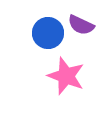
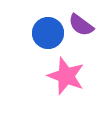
purple semicircle: rotated 12 degrees clockwise
